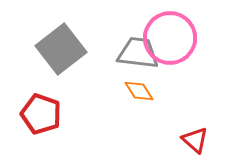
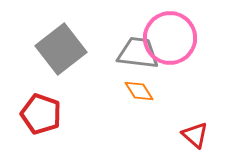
red triangle: moved 5 px up
